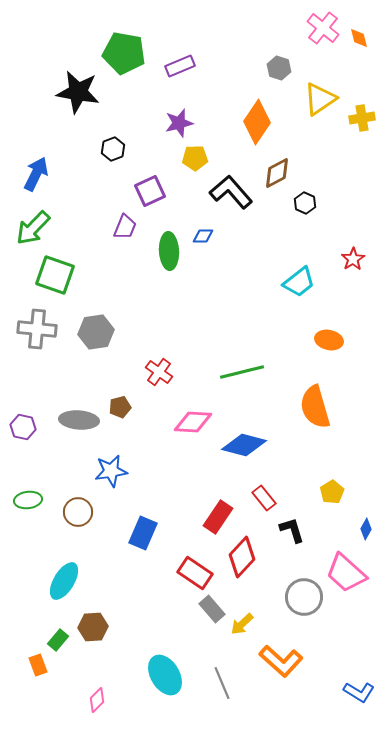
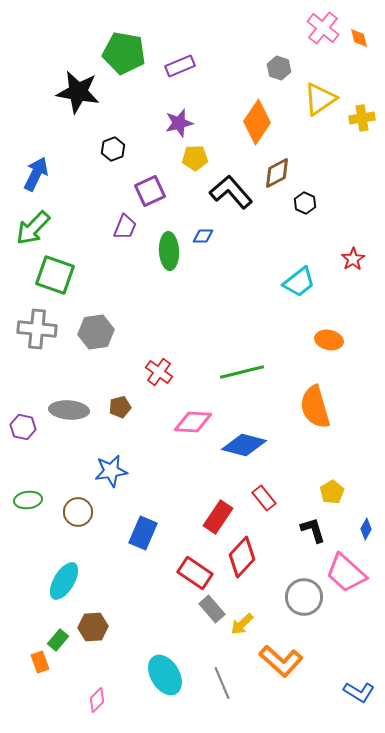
gray ellipse at (79, 420): moved 10 px left, 10 px up
black L-shape at (292, 530): moved 21 px right
orange rectangle at (38, 665): moved 2 px right, 3 px up
